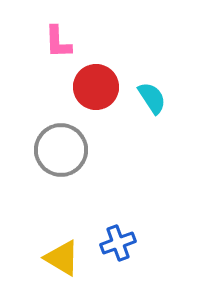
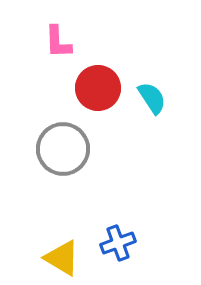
red circle: moved 2 px right, 1 px down
gray circle: moved 2 px right, 1 px up
